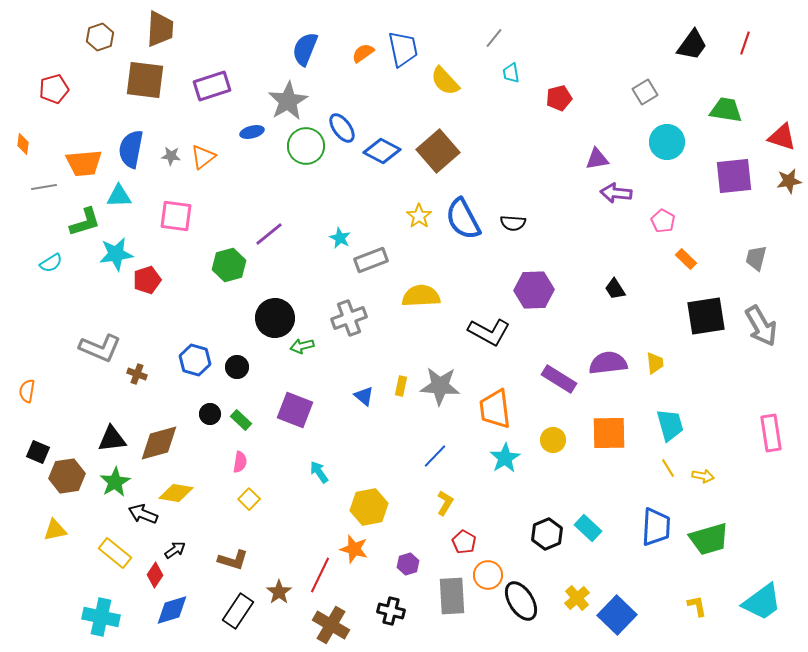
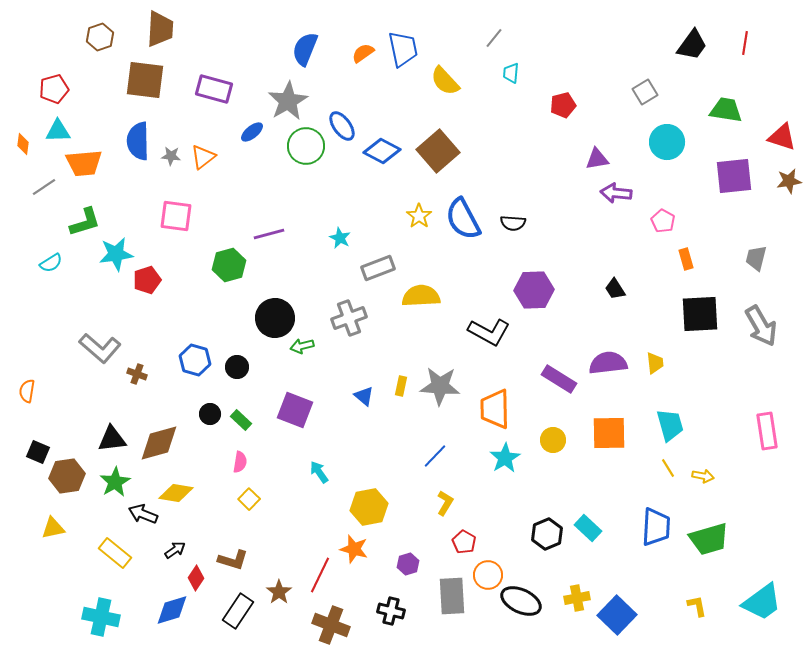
red line at (745, 43): rotated 10 degrees counterclockwise
cyan trapezoid at (511, 73): rotated 15 degrees clockwise
purple rectangle at (212, 86): moved 2 px right, 3 px down; rotated 33 degrees clockwise
red pentagon at (559, 98): moved 4 px right, 7 px down
blue ellipse at (342, 128): moved 2 px up
blue ellipse at (252, 132): rotated 25 degrees counterclockwise
blue semicircle at (131, 149): moved 7 px right, 8 px up; rotated 12 degrees counterclockwise
gray line at (44, 187): rotated 25 degrees counterclockwise
cyan triangle at (119, 196): moved 61 px left, 65 px up
purple line at (269, 234): rotated 24 degrees clockwise
orange rectangle at (686, 259): rotated 30 degrees clockwise
gray rectangle at (371, 260): moved 7 px right, 8 px down
black square at (706, 316): moved 6 px left, 2 px up; rotated 6 degrees clockwise
gray L-shape at (100, 348): rotated 18 degrees clockwise
orange trapezoid at (495, 409): rotated 6 degrees clockwise
pink rectangle at (771, 433): moved 4 px left, 2 px up
yellow triangle at (55, 530): moved 2 px left, 2 px up
red diamond at (155, 575): moved 41 px right, 3 px down
yellow cross at (577, 598): rotated 30 degrees clockwise
black ellipse at (521, 601): rotated 33 degrees counterclockwise
brown cross at (331, 625): rotated 9 degrees counterclockwise
